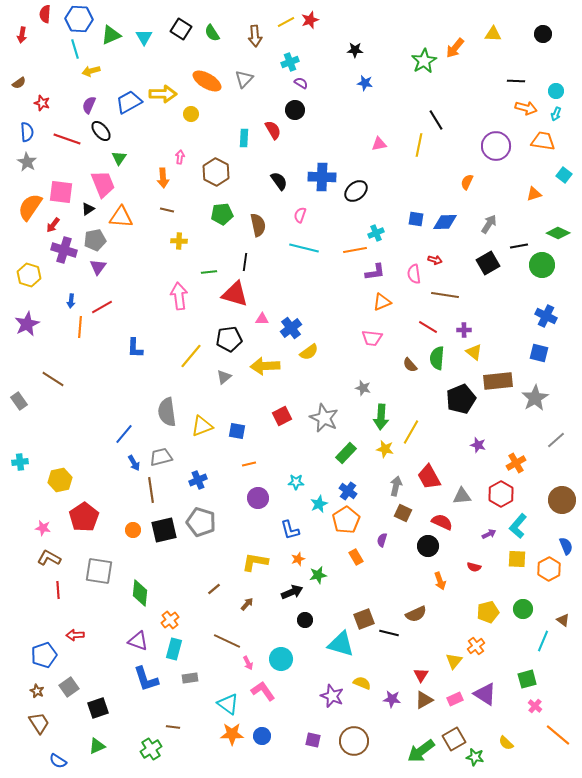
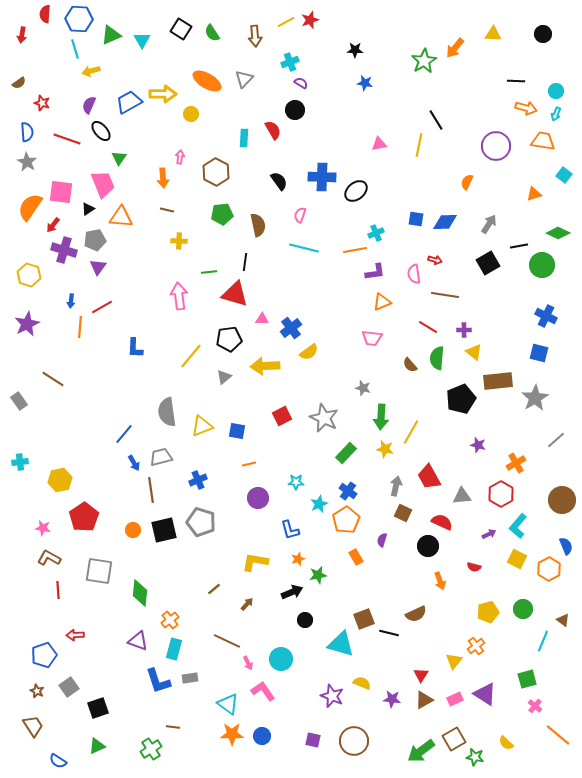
cyan triangle at (144, 37): moved 2 px left, 3 px down
yellow square at (517, 559): rotated 24 degrees clockwise
blue L-shape at (146, 679): moved 12 px right, 2 px down
brown trapezoid at (39, 723): moved 6 px left, 3 px down
